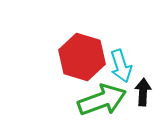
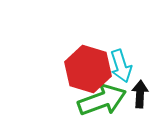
red hexagon: moved 6 px right, 12 px down
black arrow: moved 3 px left, 2 px down
